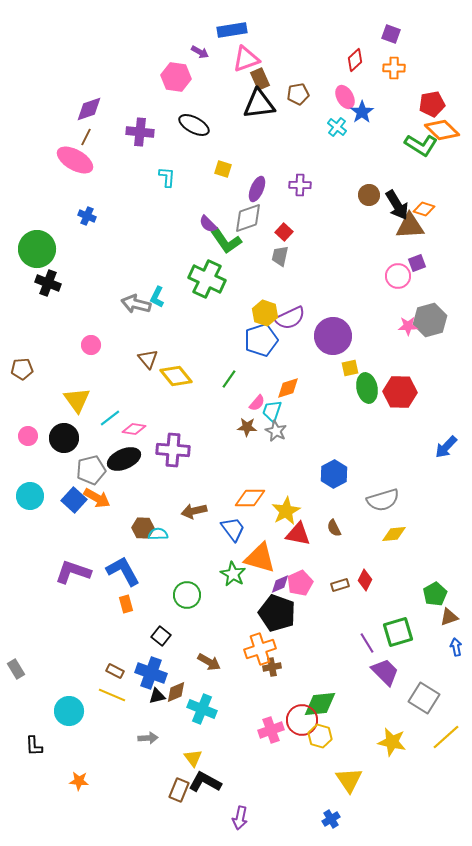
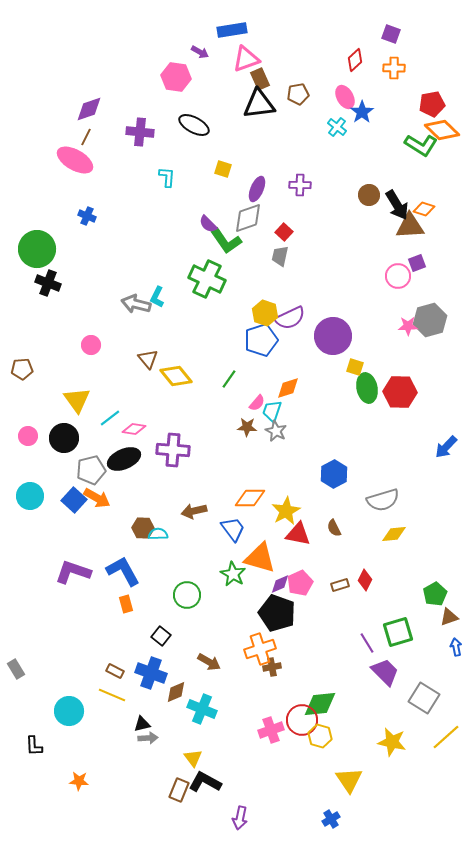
yellow square at (350, 368): moved 5 px right, 1 px up; rotated 30 degrees clockwise
black triangle at (157, 696): moved 15 px left, 28 px down
